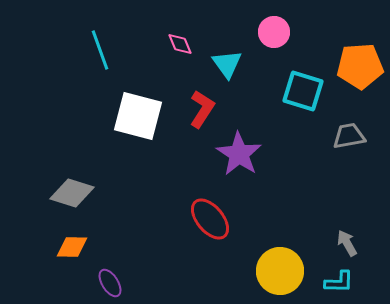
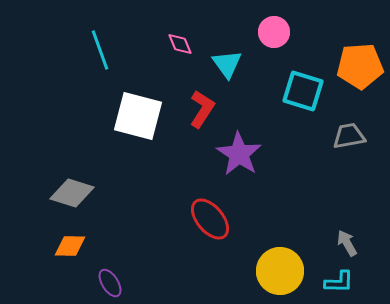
orange diamond: moved 2 px left, 1 px up
